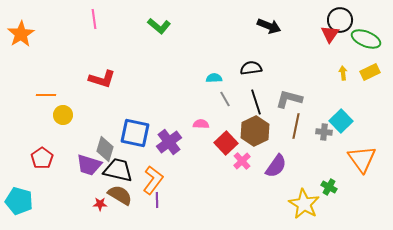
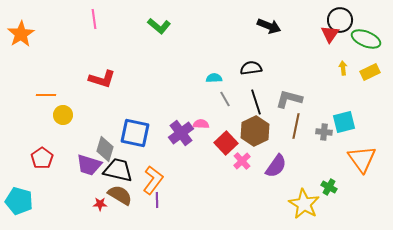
yellow arrow: moved 5 px up
cyan square: moved 3 px right, 1 px down; rotated 30 degrees clockwise
purple cross: moved 12 px right, 9 px up
